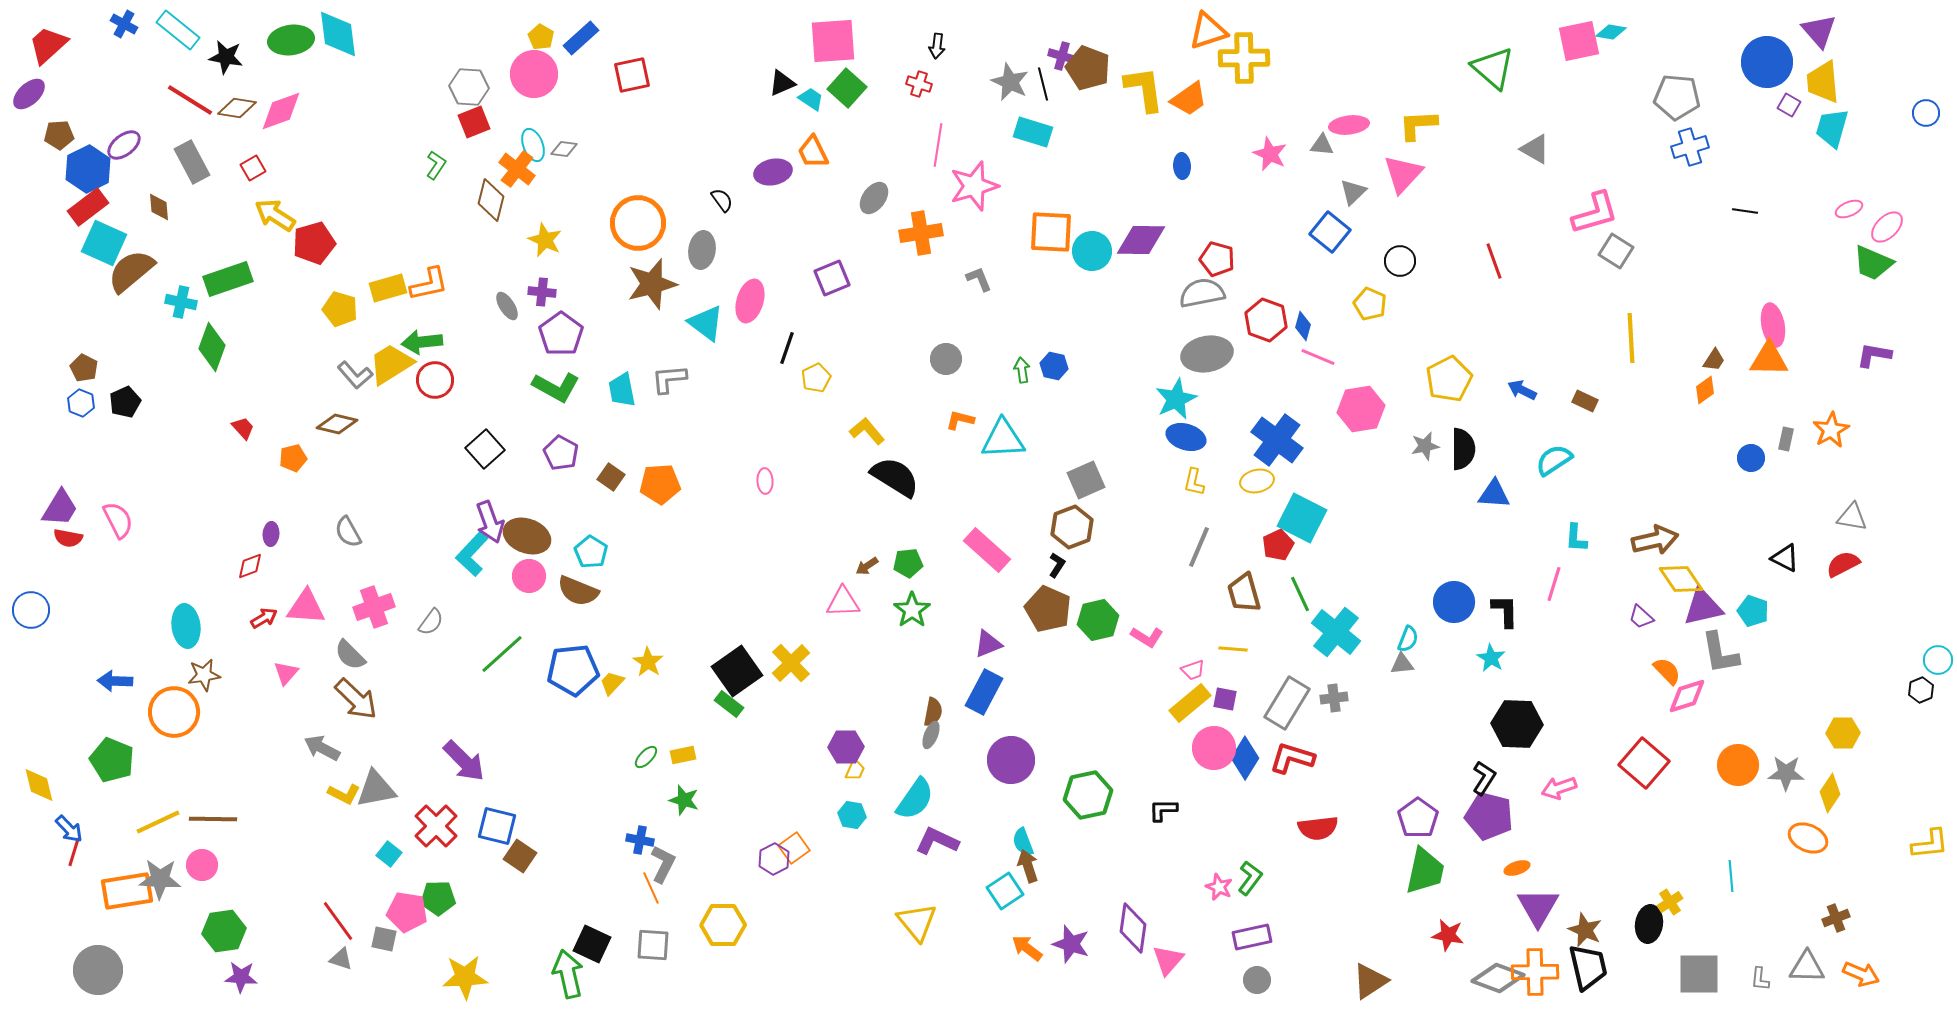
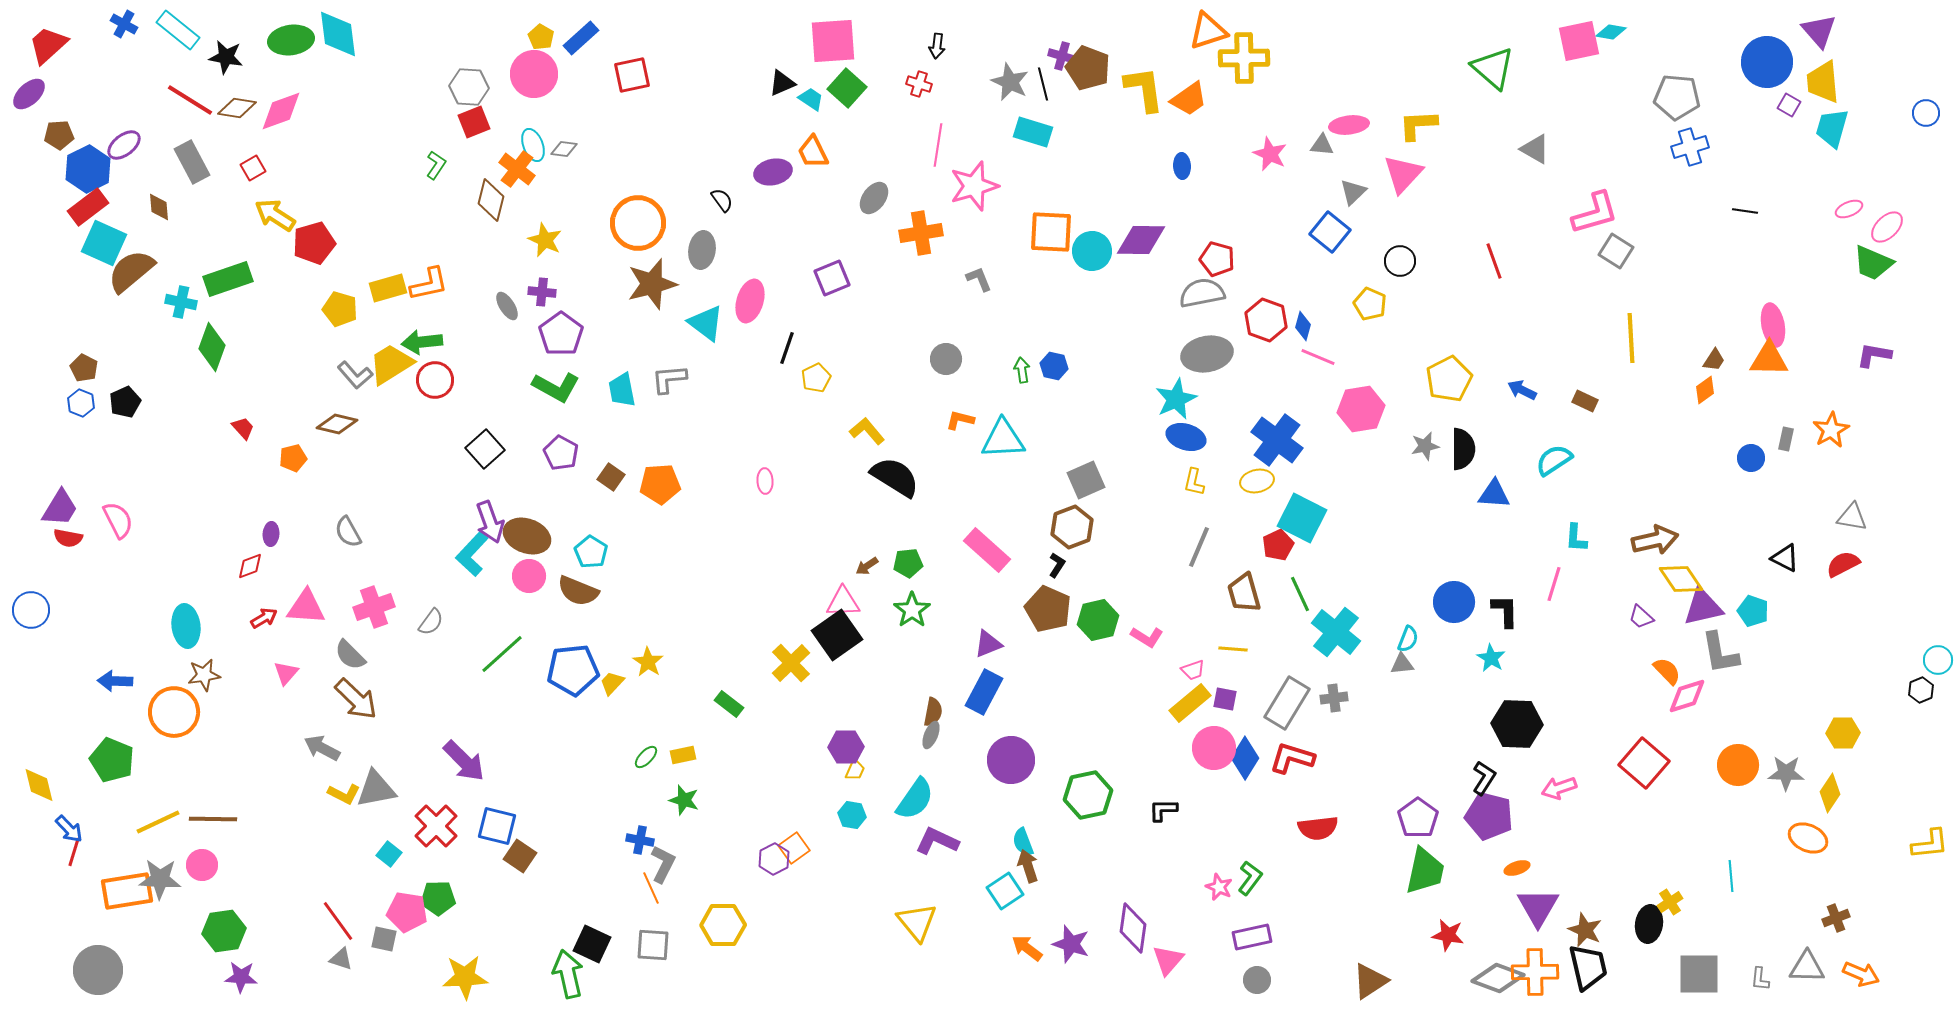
black square at (737, 671): moved 100 px right, 36 px up
